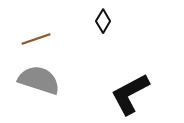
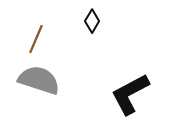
black diamond: moved 11 px left
brown line: rotated 48 degrees counterclockwise
